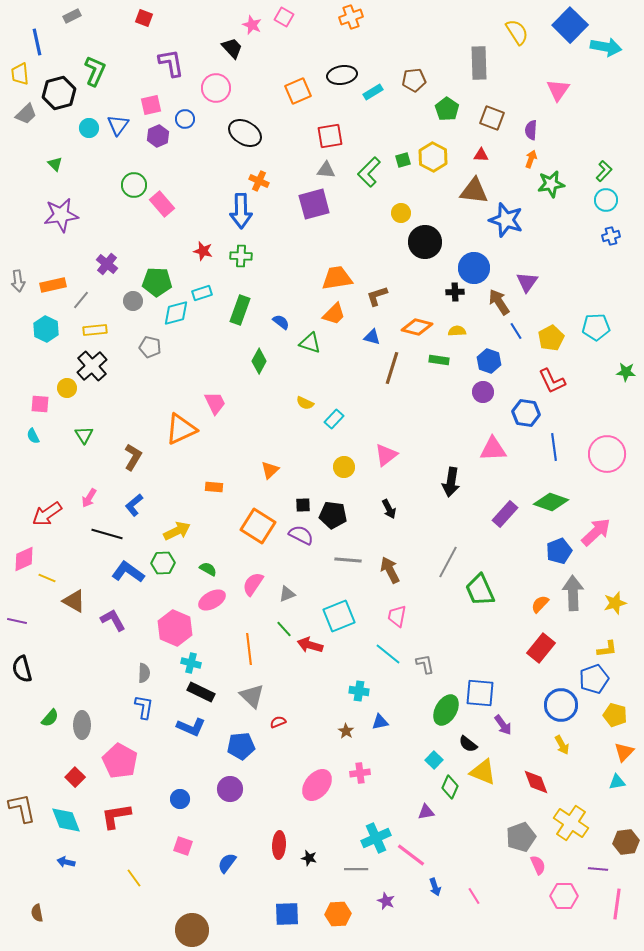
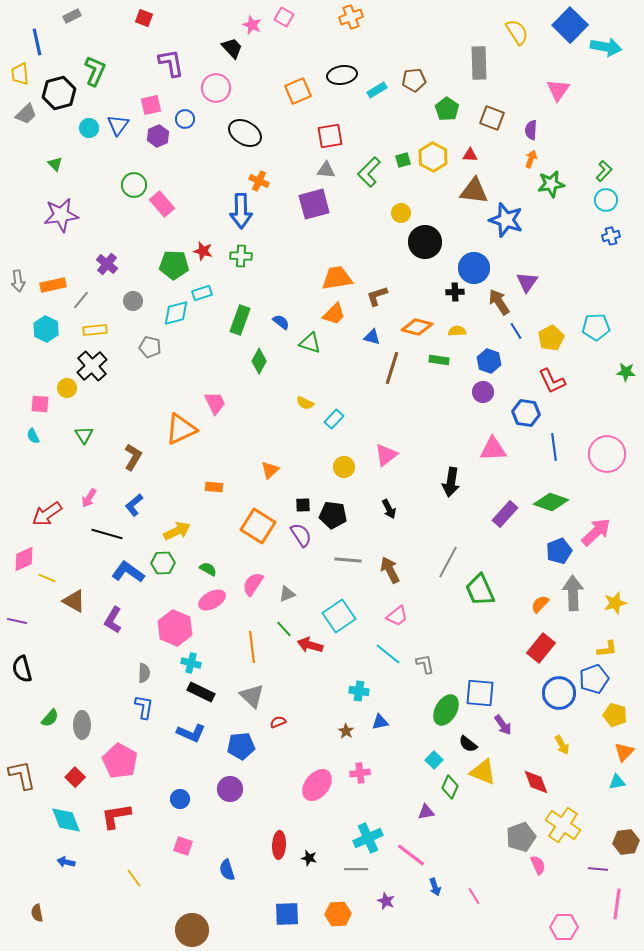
cyan rectangle at (373, 92): moved 4 px right, 2 px up
red triangle at (481, 155): moved 11 px left
green pentagon at (157, 282): moved 17 px right, 17 px up
green rectangle at (240, 310): moved 10 px down
purple semicircle at (301, 535): rotated 30 degrees clockwise
cyan square at (339, 616): rotated 12 degrees counterclockwise
pink trapezoid at (397, 616): rotated 140 degrees counterclockwise
purple L-shape at (113, 620): rotated 120 degrees counterclockwise
orange line at (249, 649): moved 3 px right, 2 px up
blue circle at (561, 705): moved 2 px left, 12 px up
blue L-shape at (191, 727): moved 6 px down
brown L-shape at (22, 808): moved 33 px up
yellow cross at (571, 823): moved 8 px left, 2 px down
cyan cross at (376, 838): moved 8 px left
blue semicircle at (227, 863): moved 7 px down; rotated 55 degrees counterclockwise
pink hexagon at (564, 896): moved 31 px down
